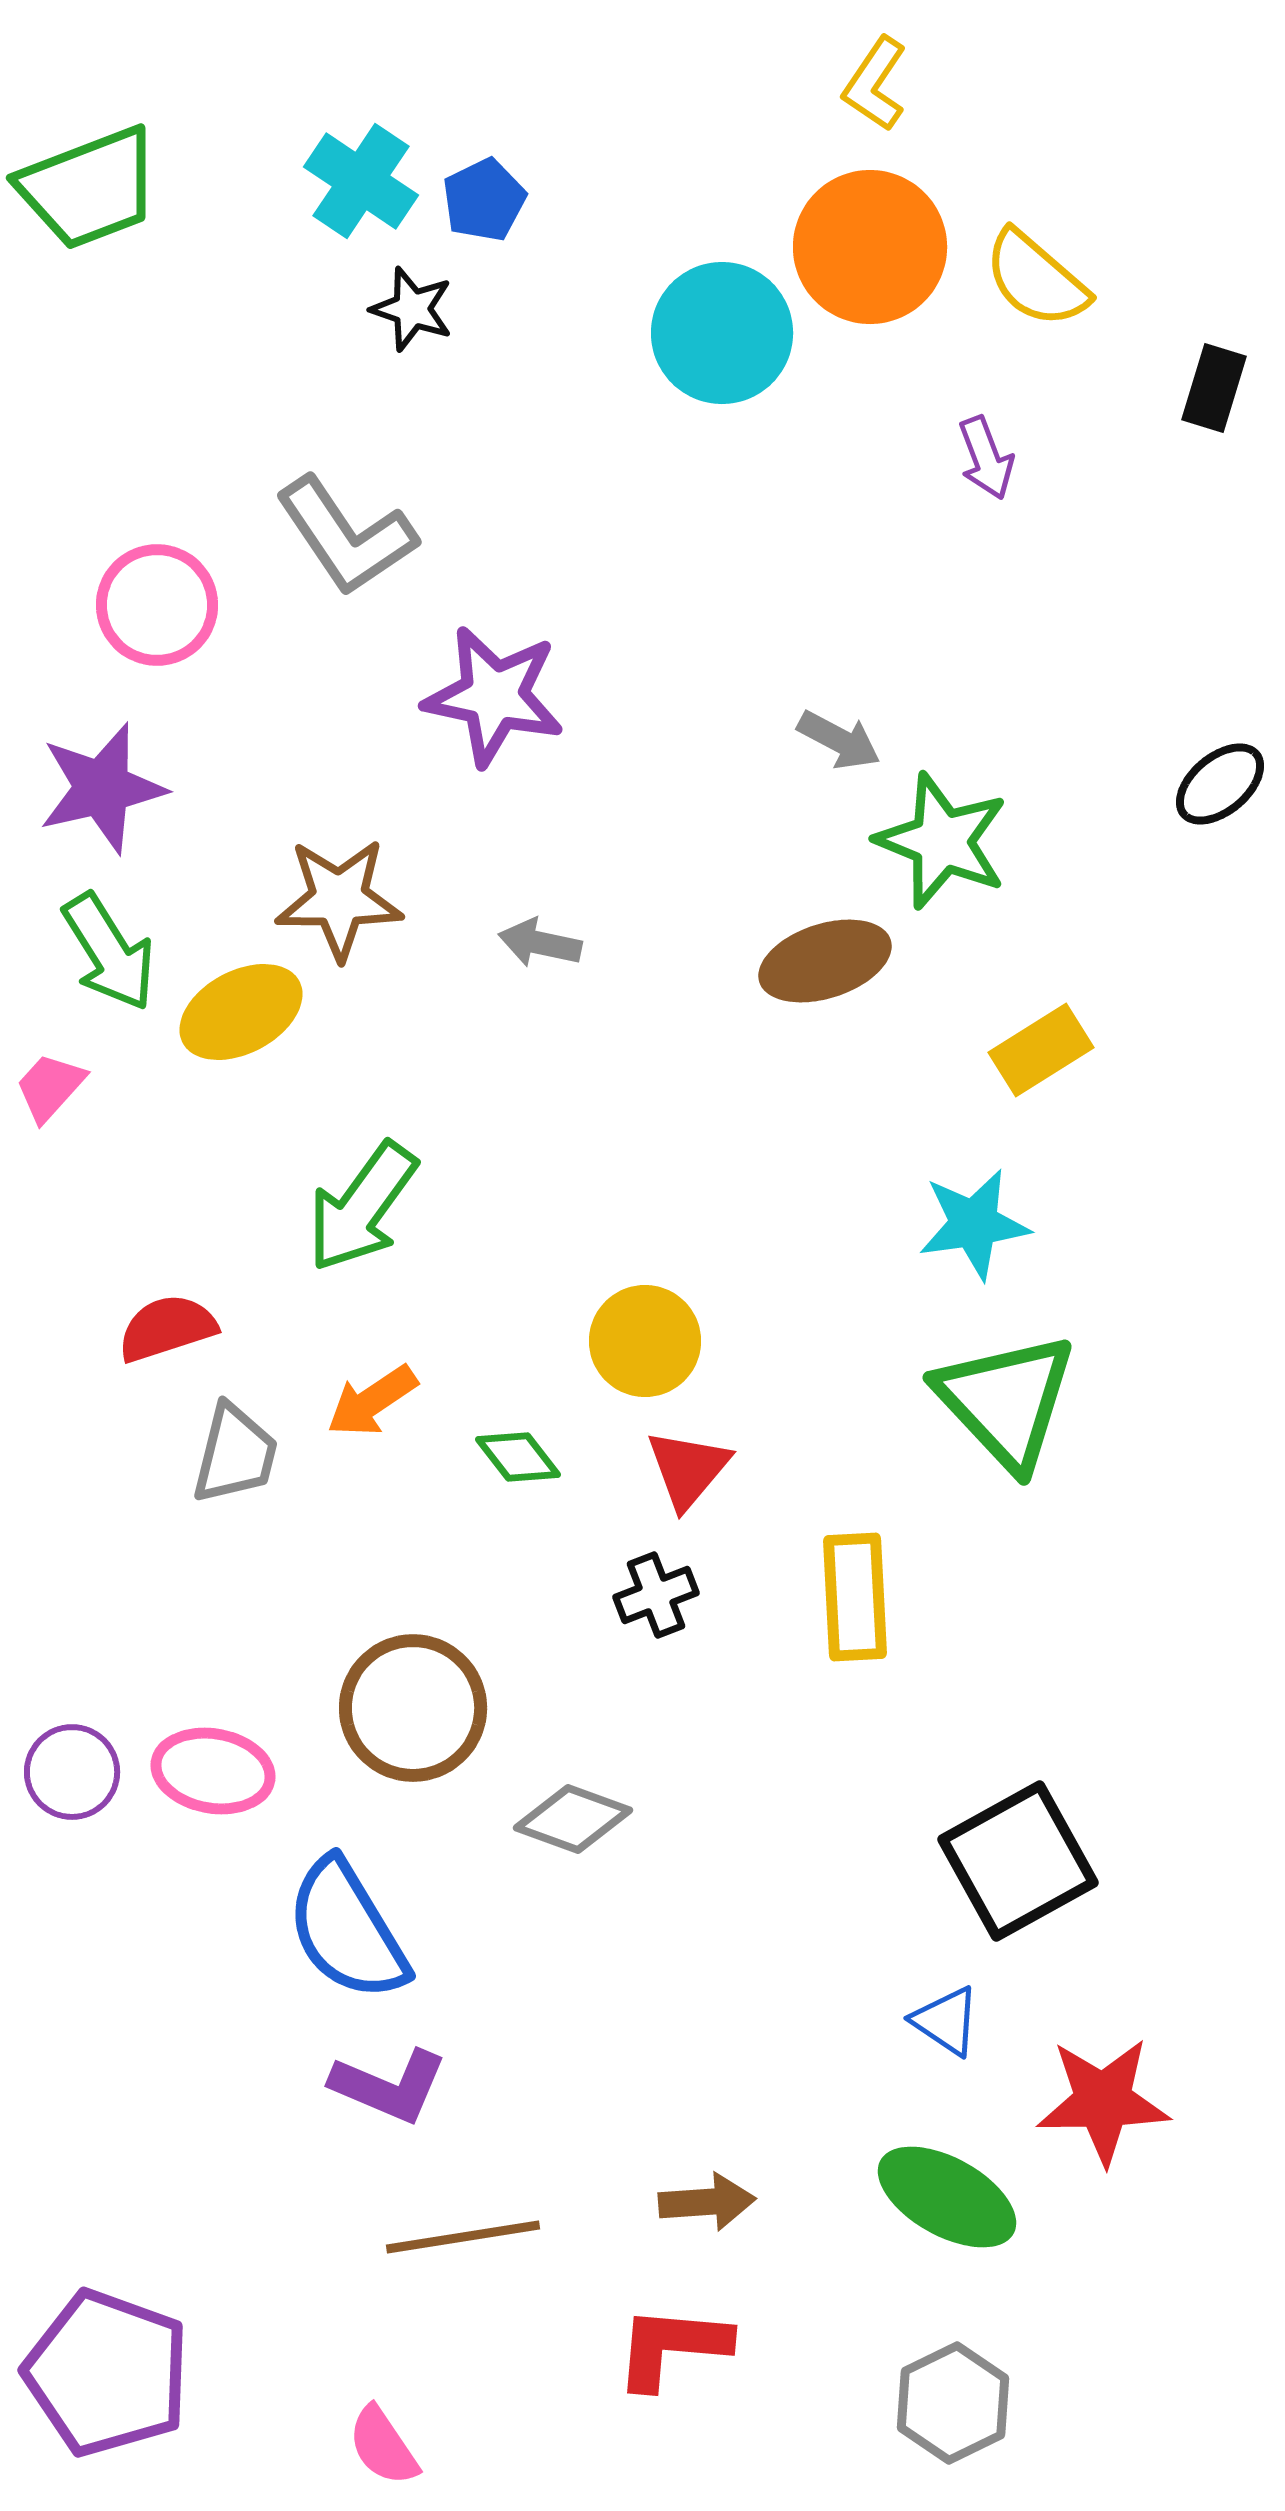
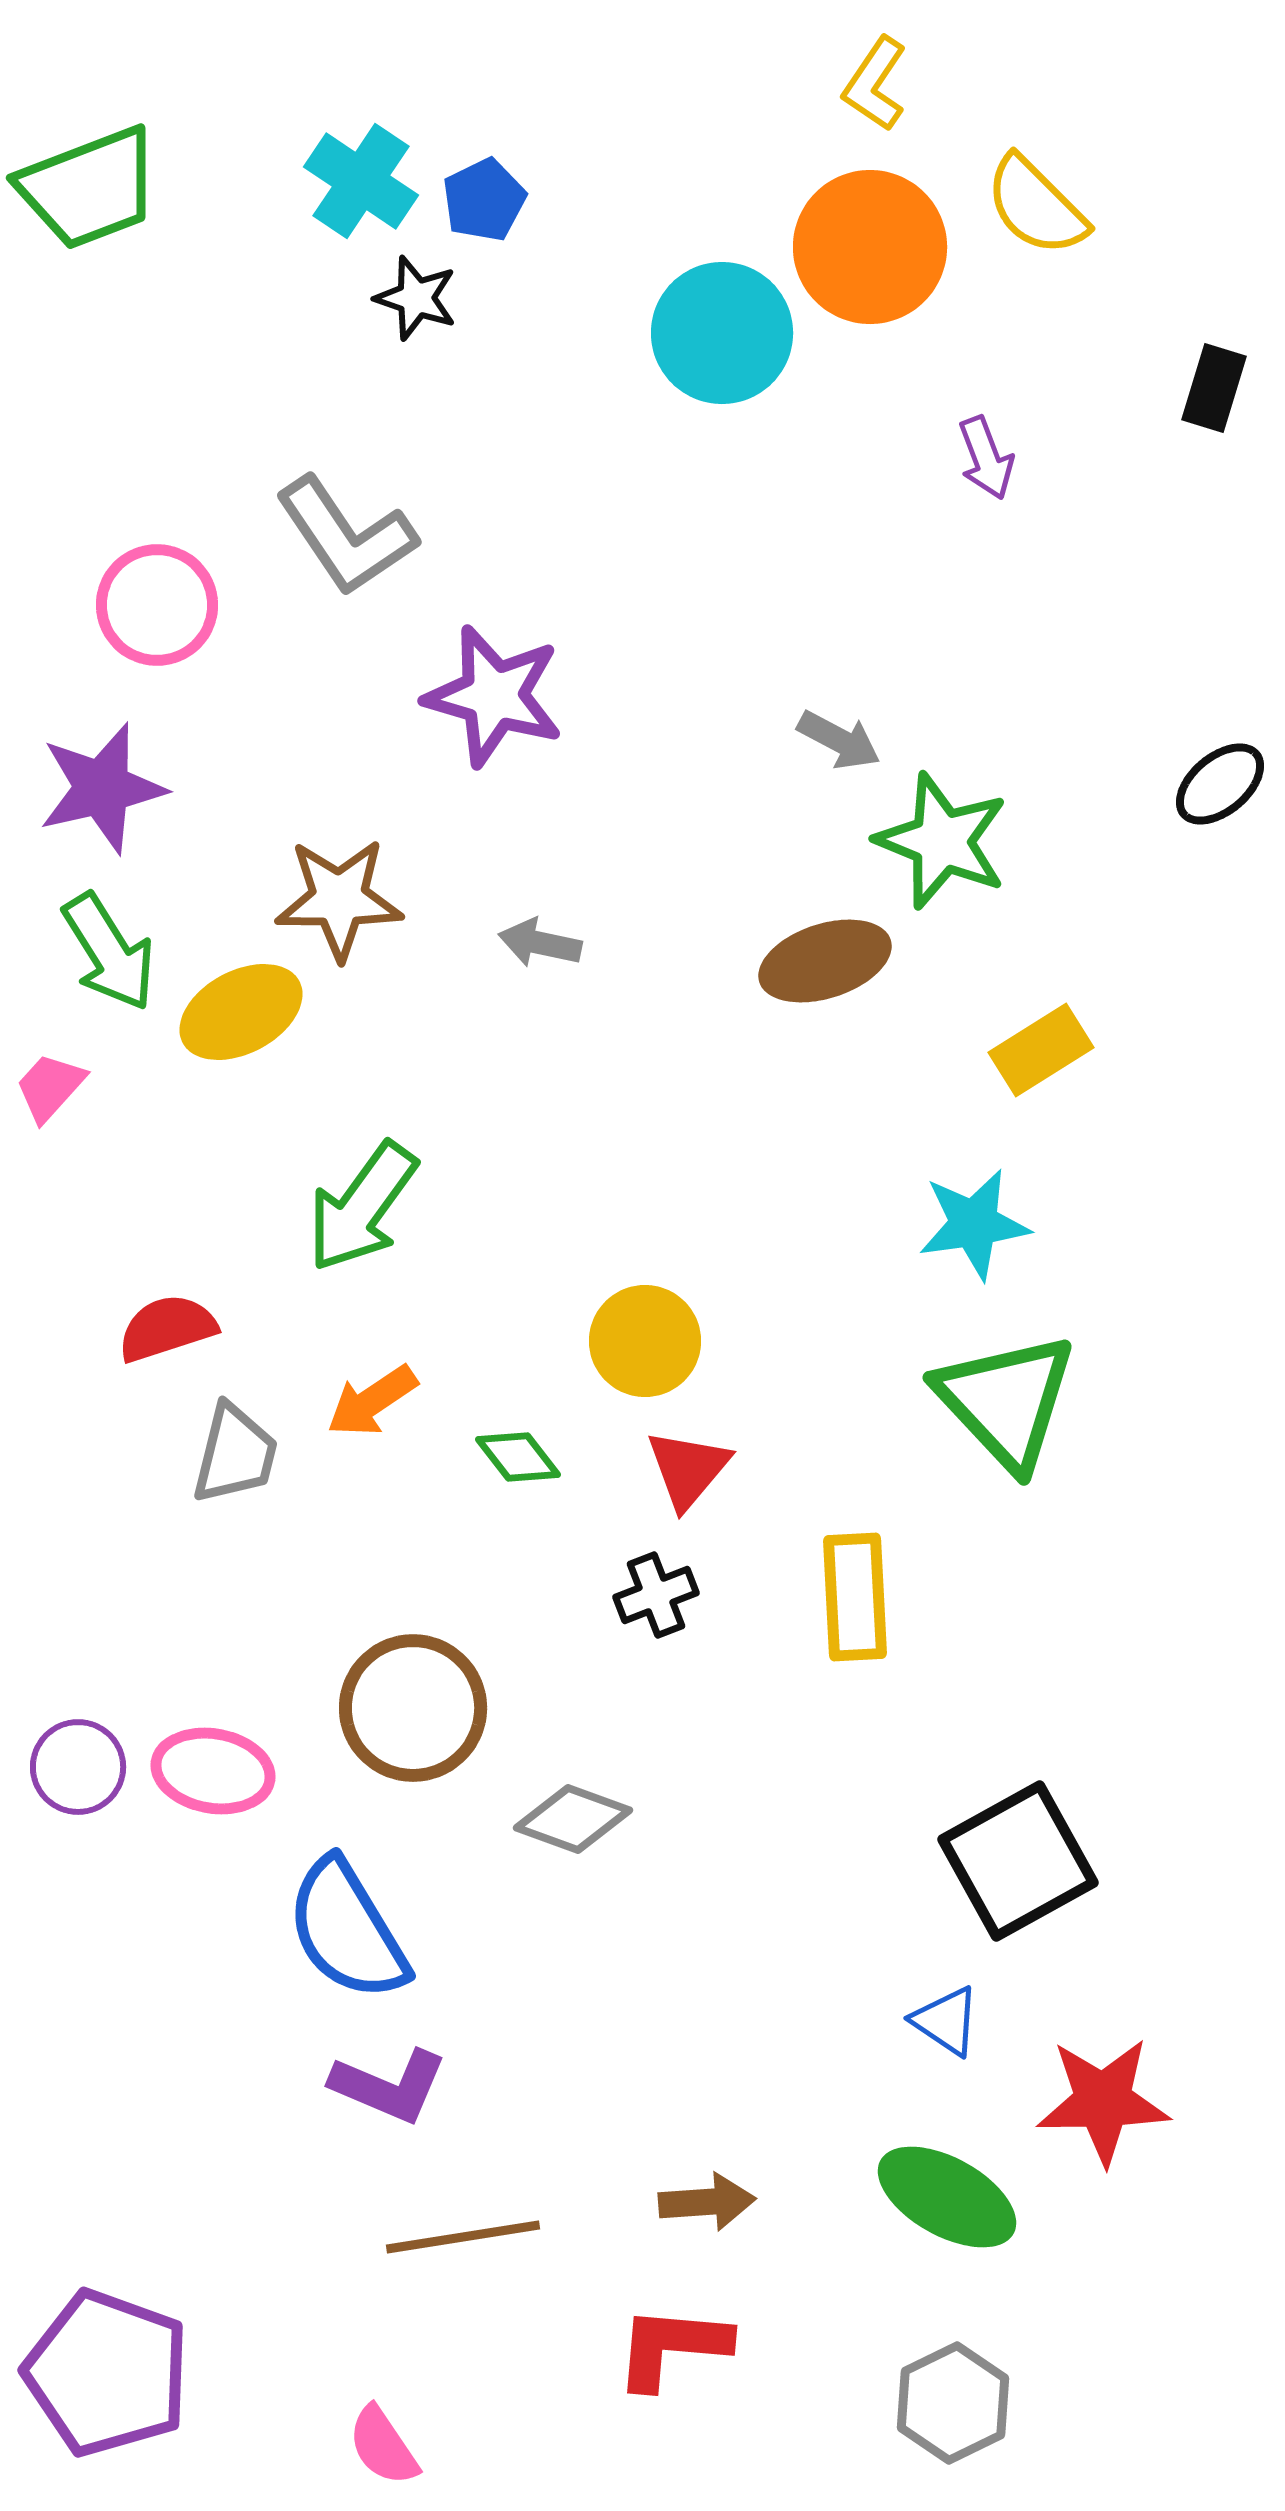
yellow semicircle at (1036, 279): moved 73 px up; rotated 4 degrees clockwise
black star at (412, 309): moved 4 px right, 11 px up
purple star at (494, 696): rotated 4 degrees clockwise
purple circle at (72, 1772): moved 6 px right, 5 px up
